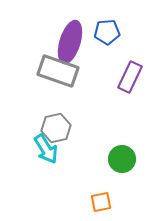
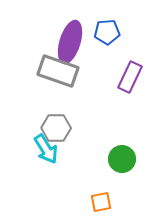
gray hexagon: rotated 12 degrees clockwise
